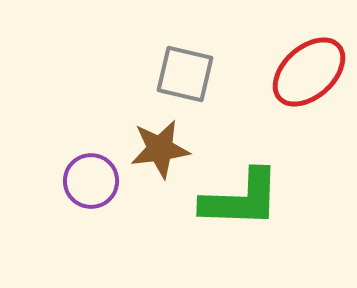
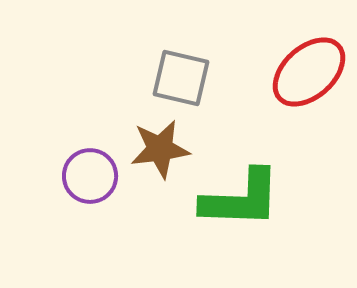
gray square: moved 4 px left, 4 px down
purple circle: moved 1 px left, 5 px up
